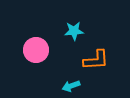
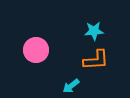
cyan star: moved 20 px right
cyan arrow: rotated 18 degrees counterclockwise
